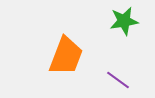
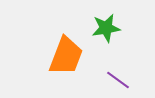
green star: moved 18 px left, 7 px down
